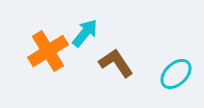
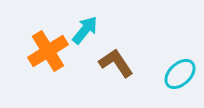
cyan arrow: moved 3 px up
cyan ellipse: moved 4 px right
